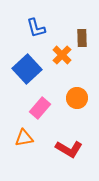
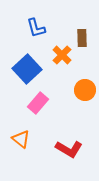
orange circle: moved 8 px right, 8 px up
pink rectangle: moved 2 px left, 5 px up
orange triangle: moved 3 px left, 1 px down; rotated 48 degrees clockwise
